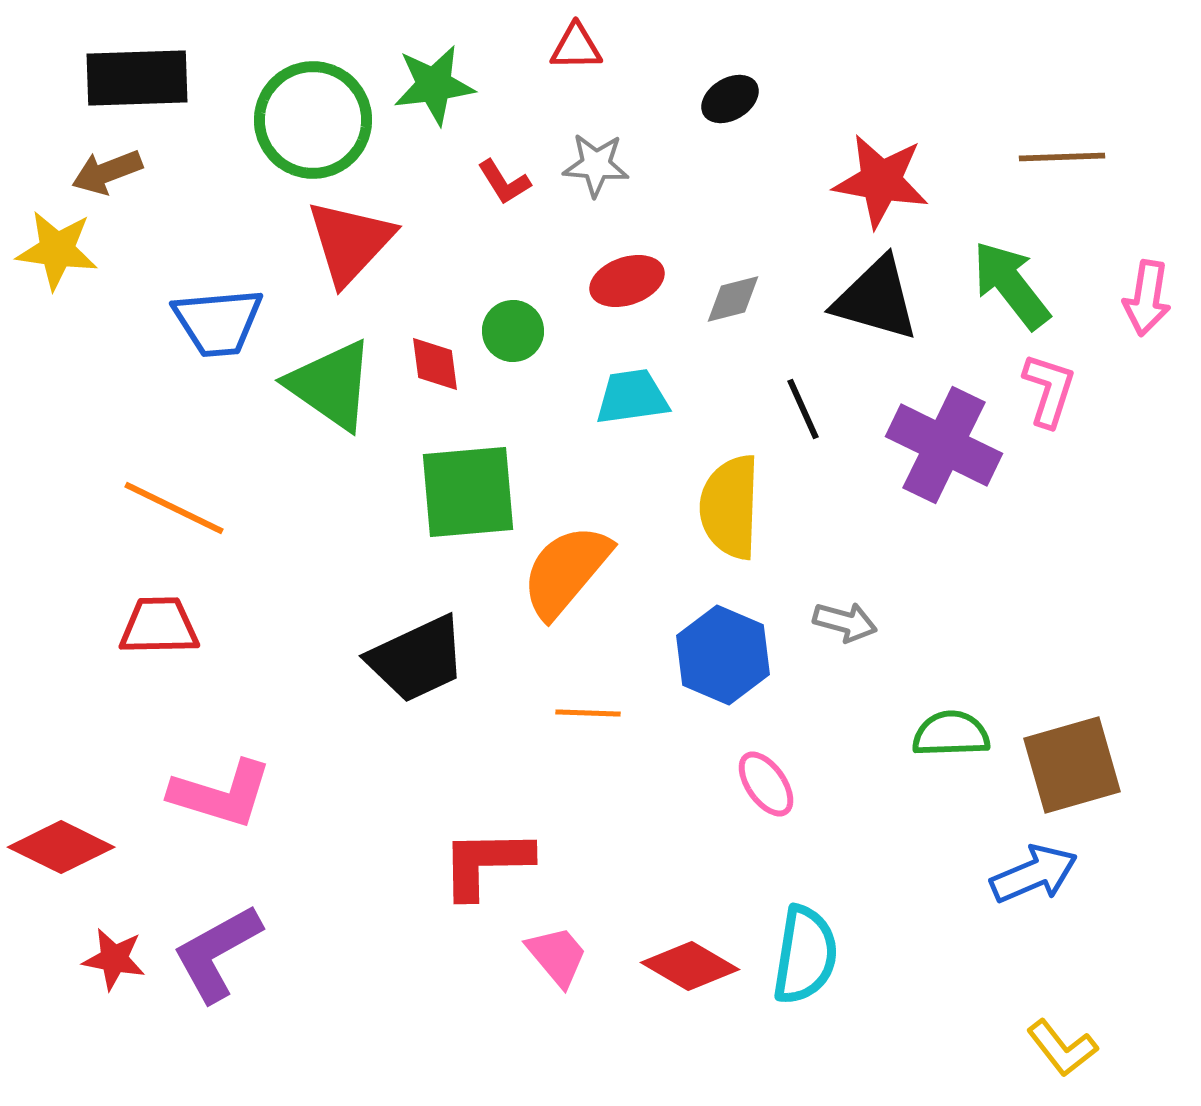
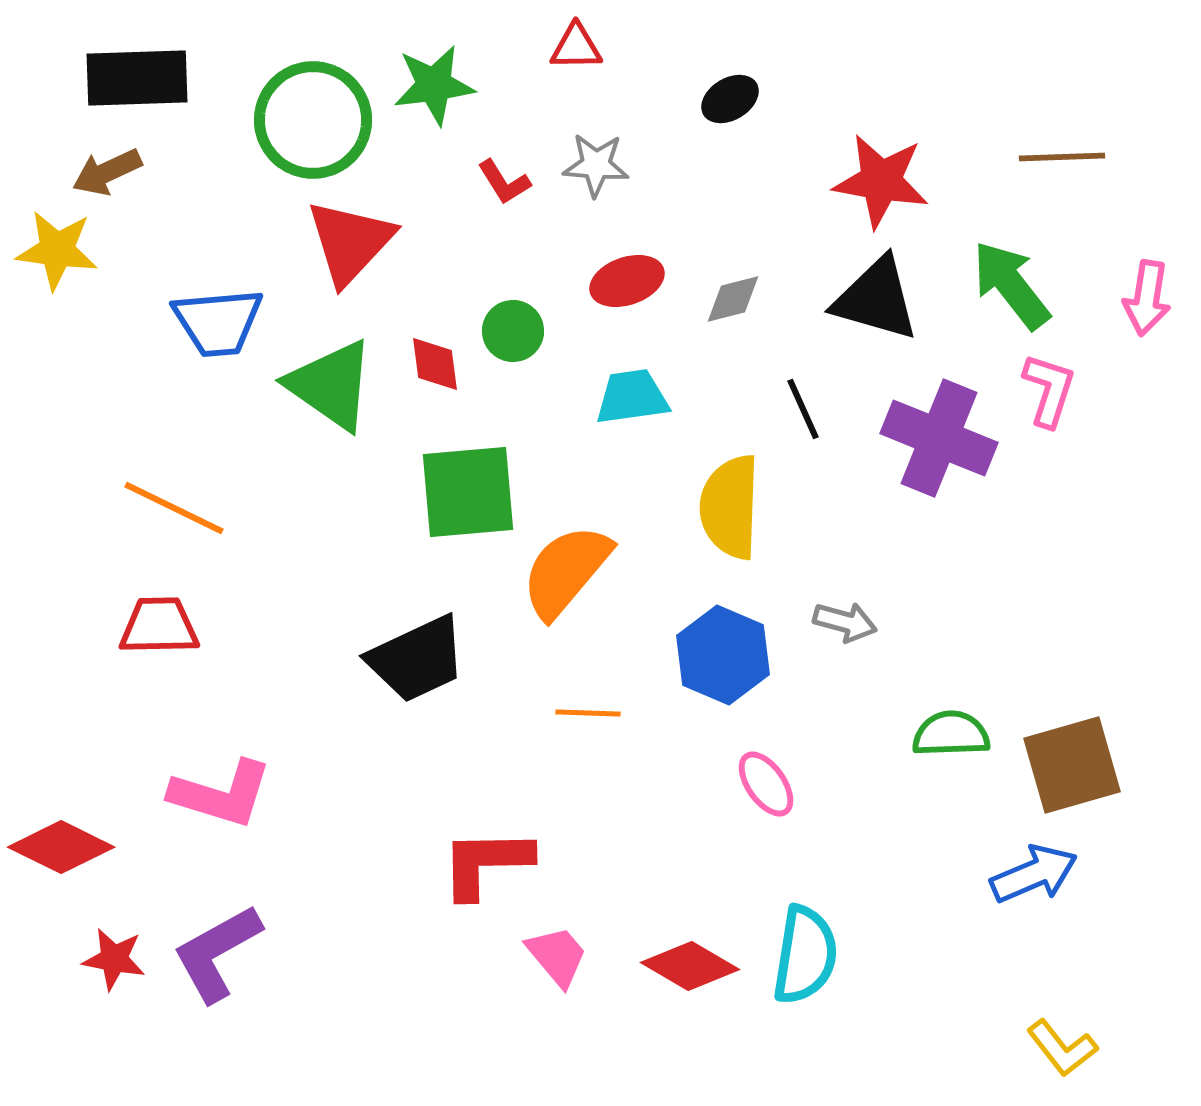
brown arrow at (107, 172): rotated 4 degrees counterclockwise
purple cross at (944, 445): moved 5 px left, 7 px up; rotated 4 degrees counterclockwise
